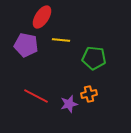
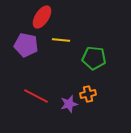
orange cross: moved 1 px left
